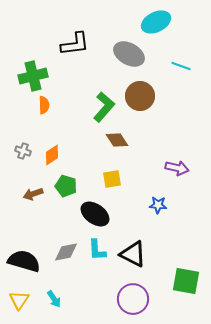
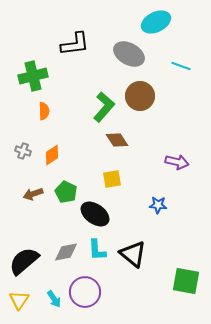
orange semicircle: moved 6 px down
purple arrow: moved 6 px up
green pentagon: moved 6 px down; rotated 10 degrees clockwise
black triangle: rotated 12 degrees clockwise
black semicircle: rotated 56 degrees counterclockwise
purple circle: moved 48 px left, 7 px up
